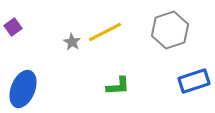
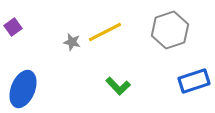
gray star: rotated 18 degrees counterclockwise
green L-shape: rotated 50 degrees clockwise
